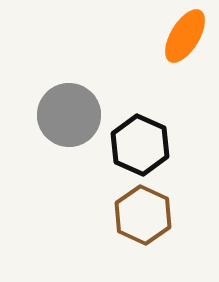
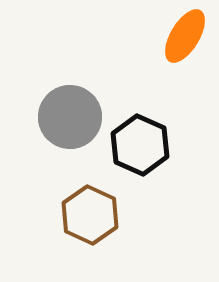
gray circle: moved 1 px right, 2 px down
brown hexagon: moved 53 px left
